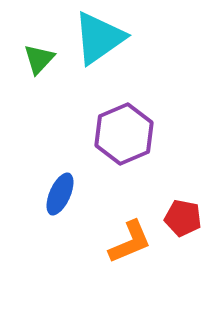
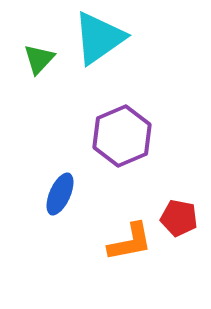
purple hexagon: moved 2 px left, 2 px down
red pentagon: moved 4 px left
orange L-shape: rotated 12 degrees clockwise
